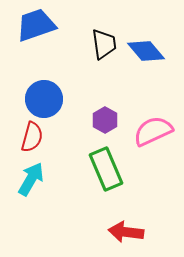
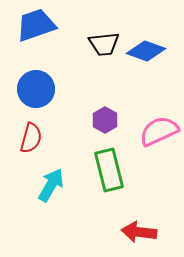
black trapezoid: rotated 92 degrees clockwise
blue diamond: rotated 30 degrees counterclockwise
blue circle: moved 8 px left, 10 px up
pink semicircle: moved 6 px right
red semicircle: moved 1 px left, 1 px down
green rectangle: moved 3 px right, 1 px down; rotated 9 degrees clockwise
cyan arrow: moved 20 px right, 6 px down
red arrow: moved 13 px right
